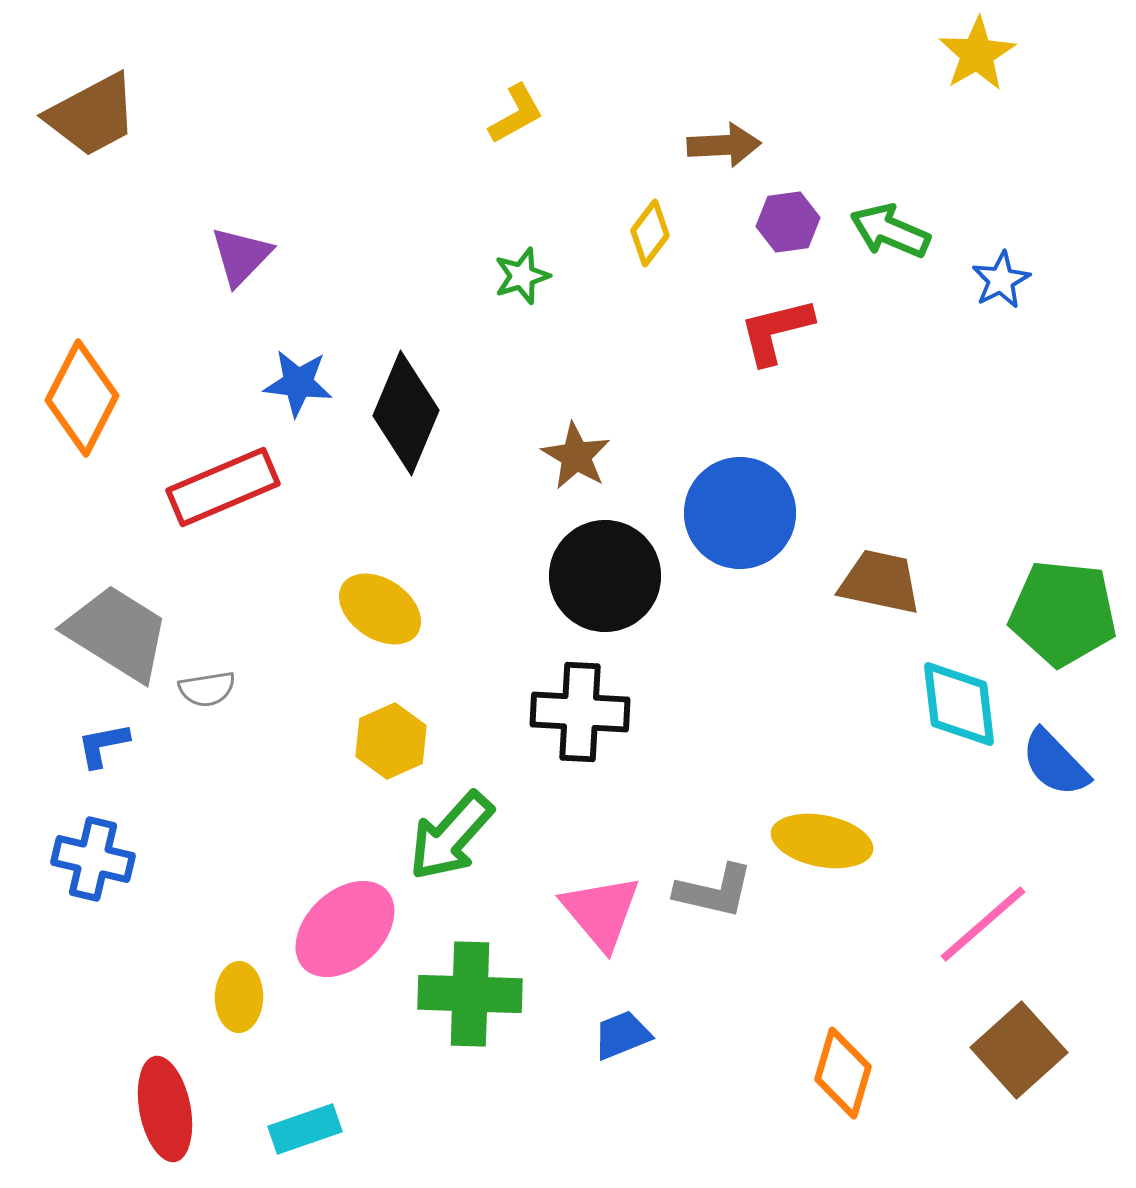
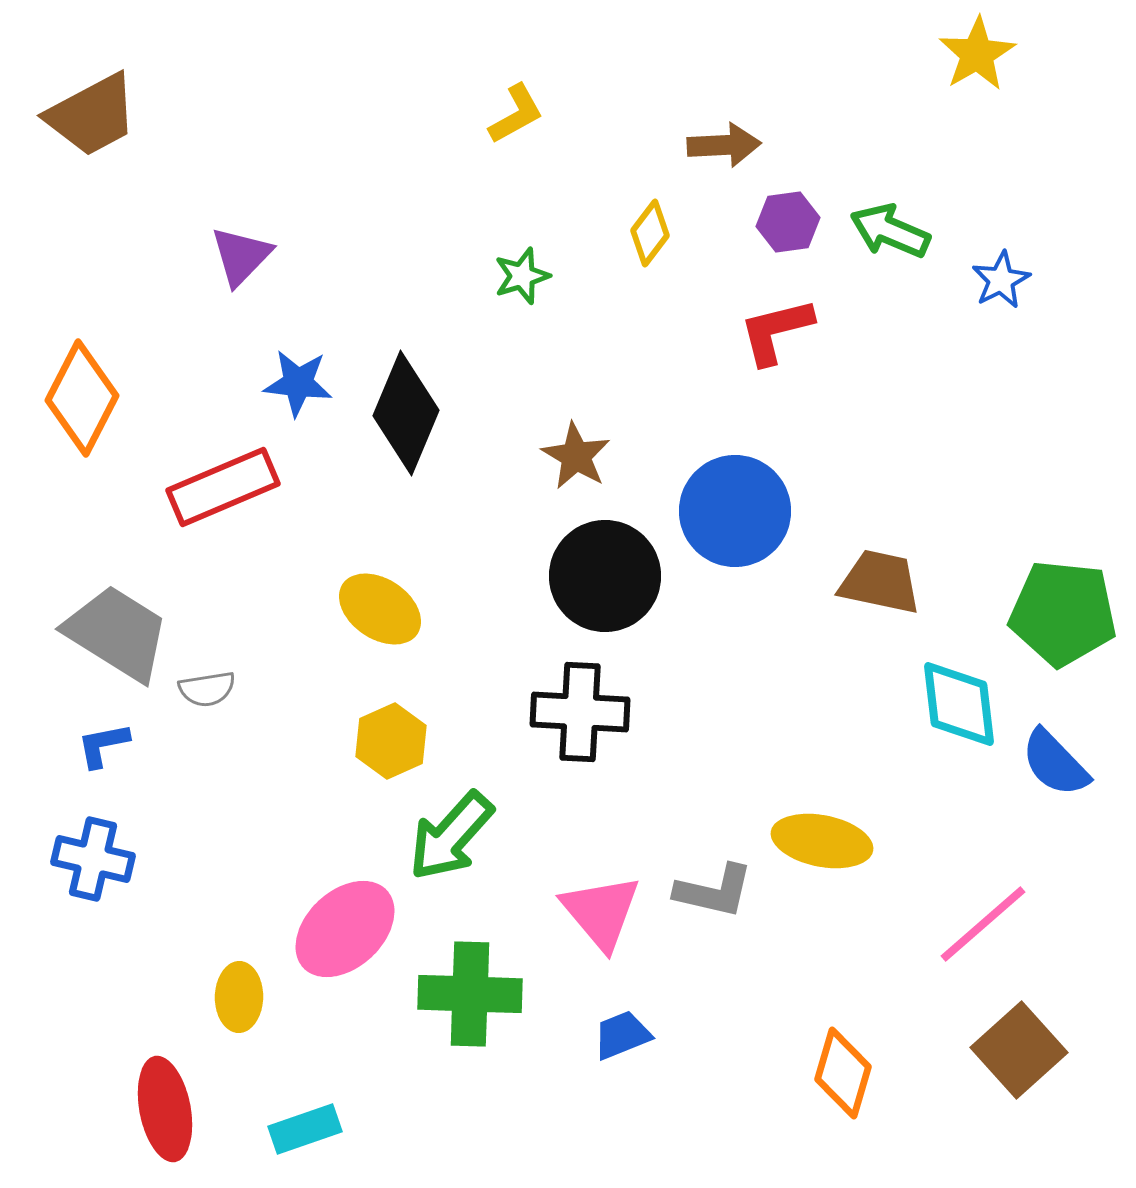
blue circle at (740, 513): moved 5 px left, 2 px up
